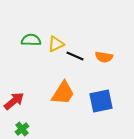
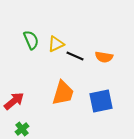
green semicircle: rotated 66 degrees clockwise
orange trapezoid: rotated 16 degrees counterclockwise
